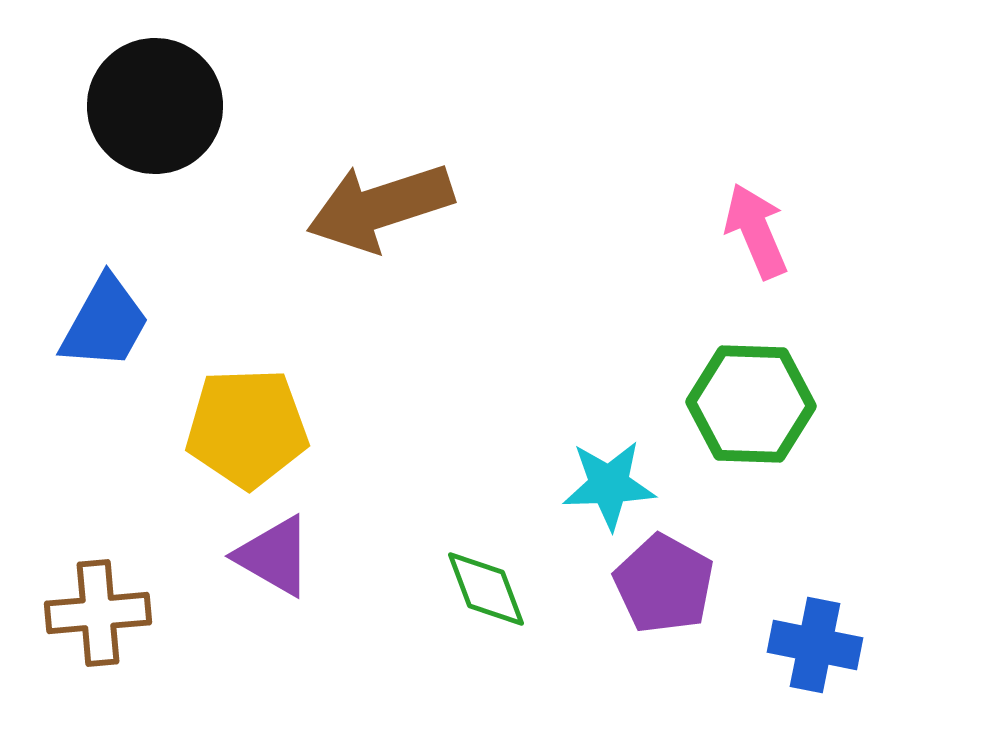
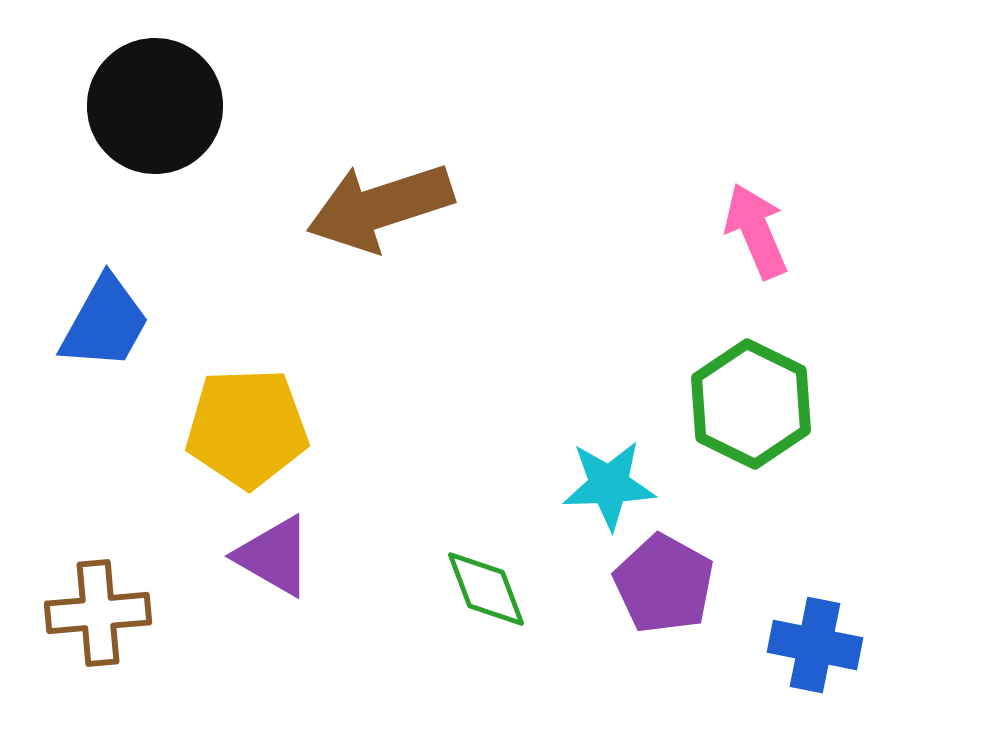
green hexagon: rotated 24 degrees clockwise
